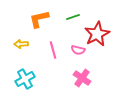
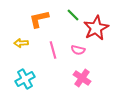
green line: moved 2 px up; rotated 64 degrees clockwise
red star: moved 1 px left, 6 px up
yellow arrow: moved 1 px up
